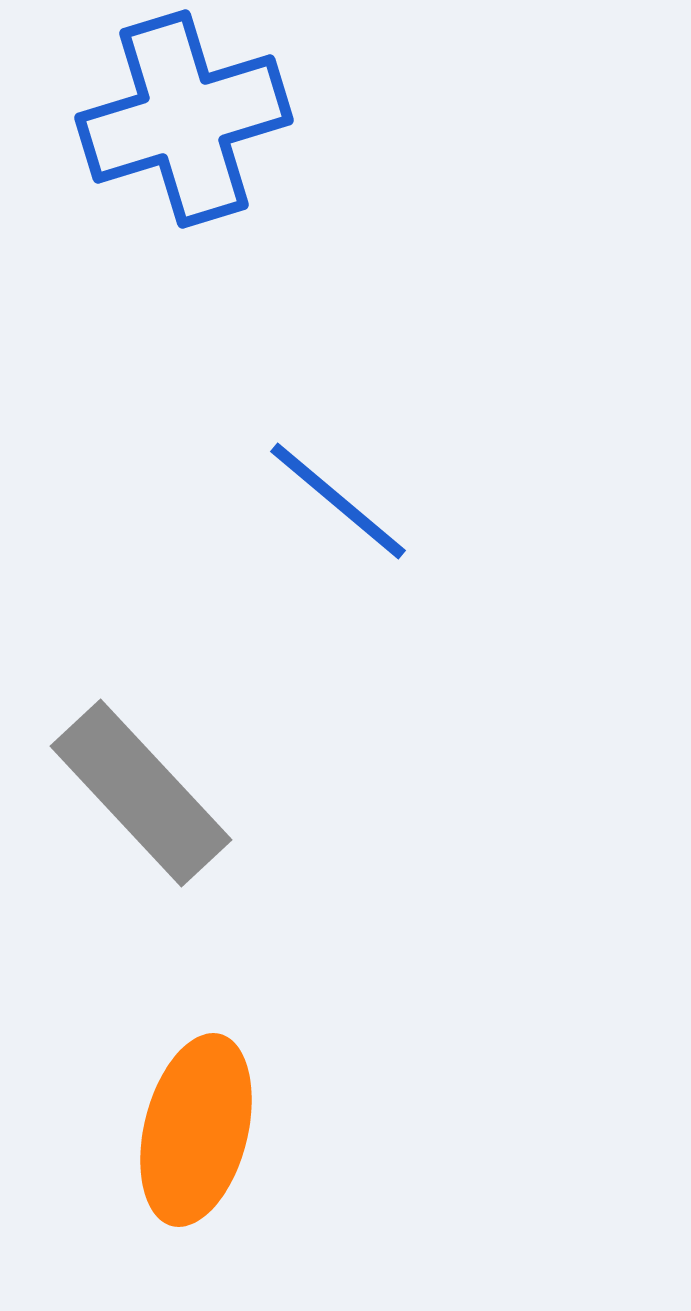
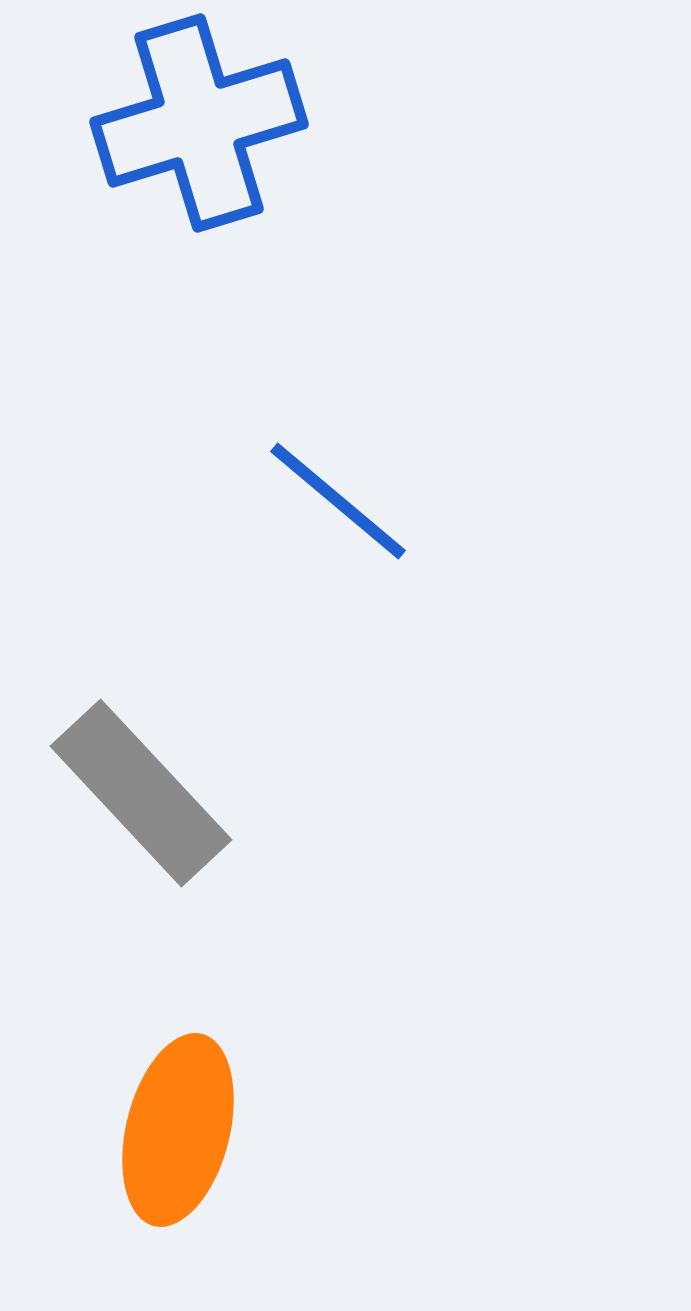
blue cross: moved 15 px right, 4 px down
orange ellipse: moved 18 px left
